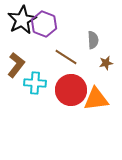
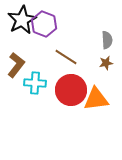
gray semicircle: moved 14 px right
